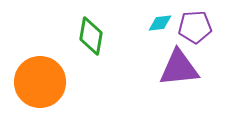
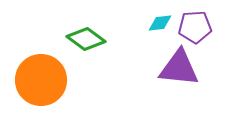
green diamond: moved 5 px left, 3 px down; rotated 63 degrees counterclockwise
purple triangle: rotated 12 degrees clockwise
orange circle: moved 1 px right, 2 px up
